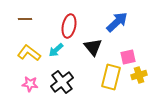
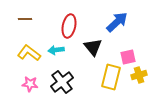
cyan arrow: rotated 35 degrees clockwise
